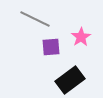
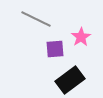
gray line: moved 1 px right
purple square: moved 4 px right, 2 px down
